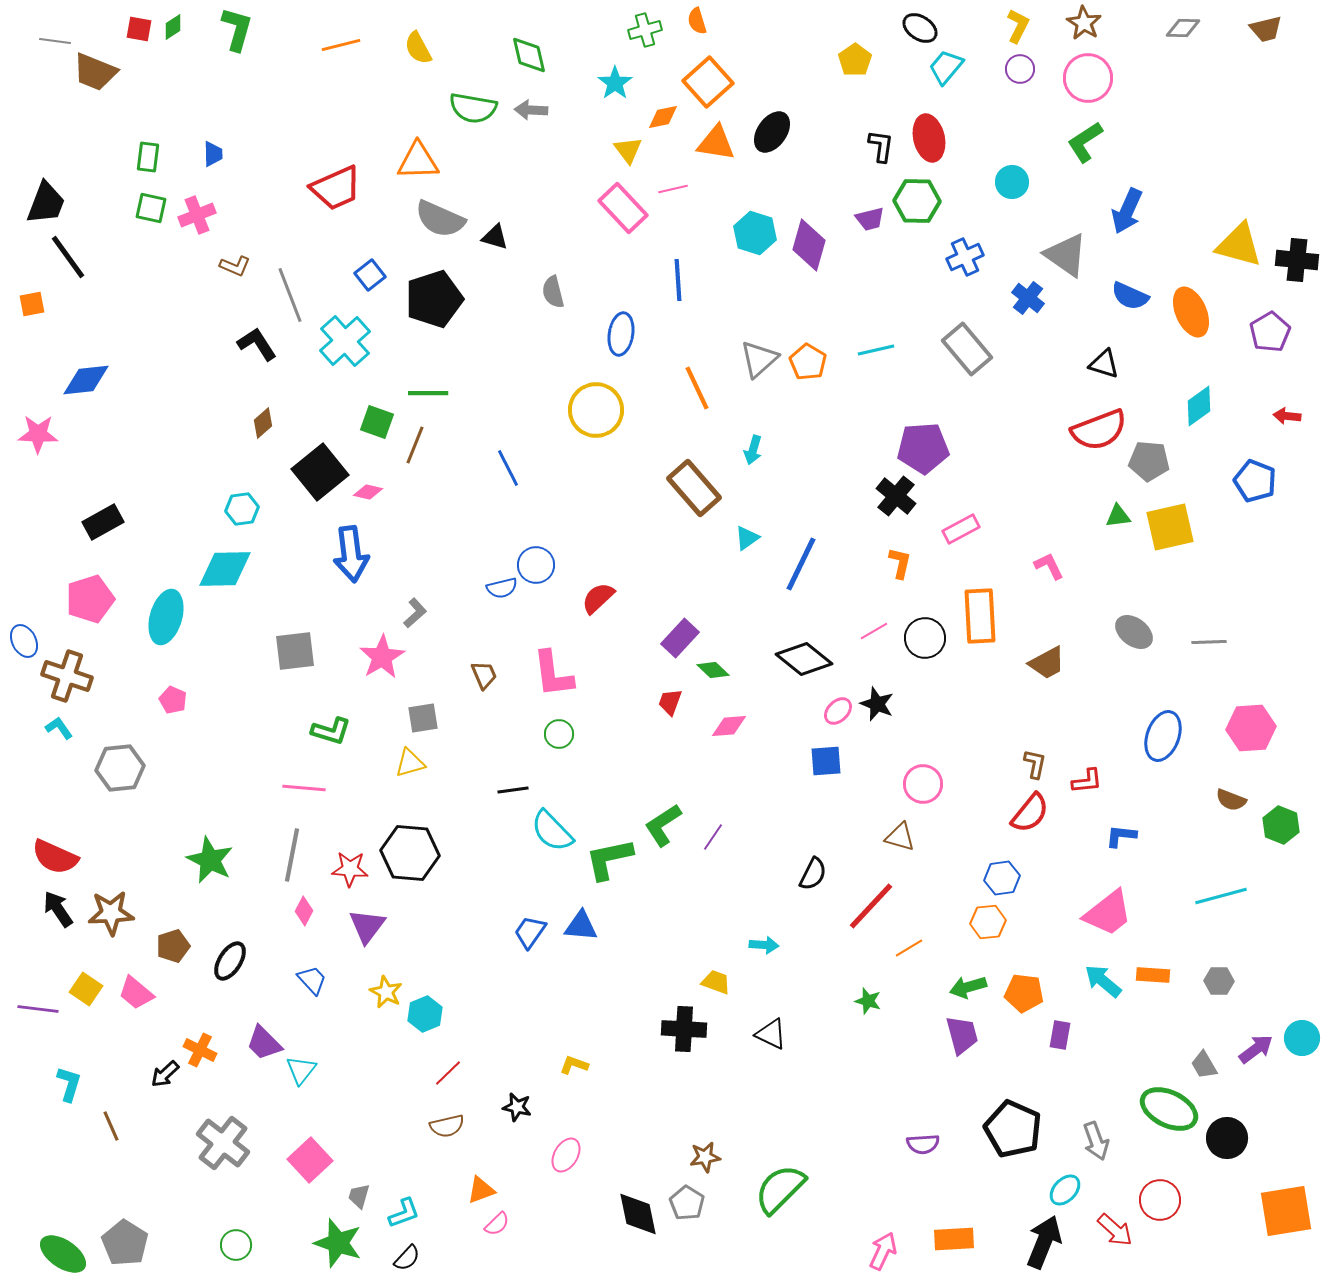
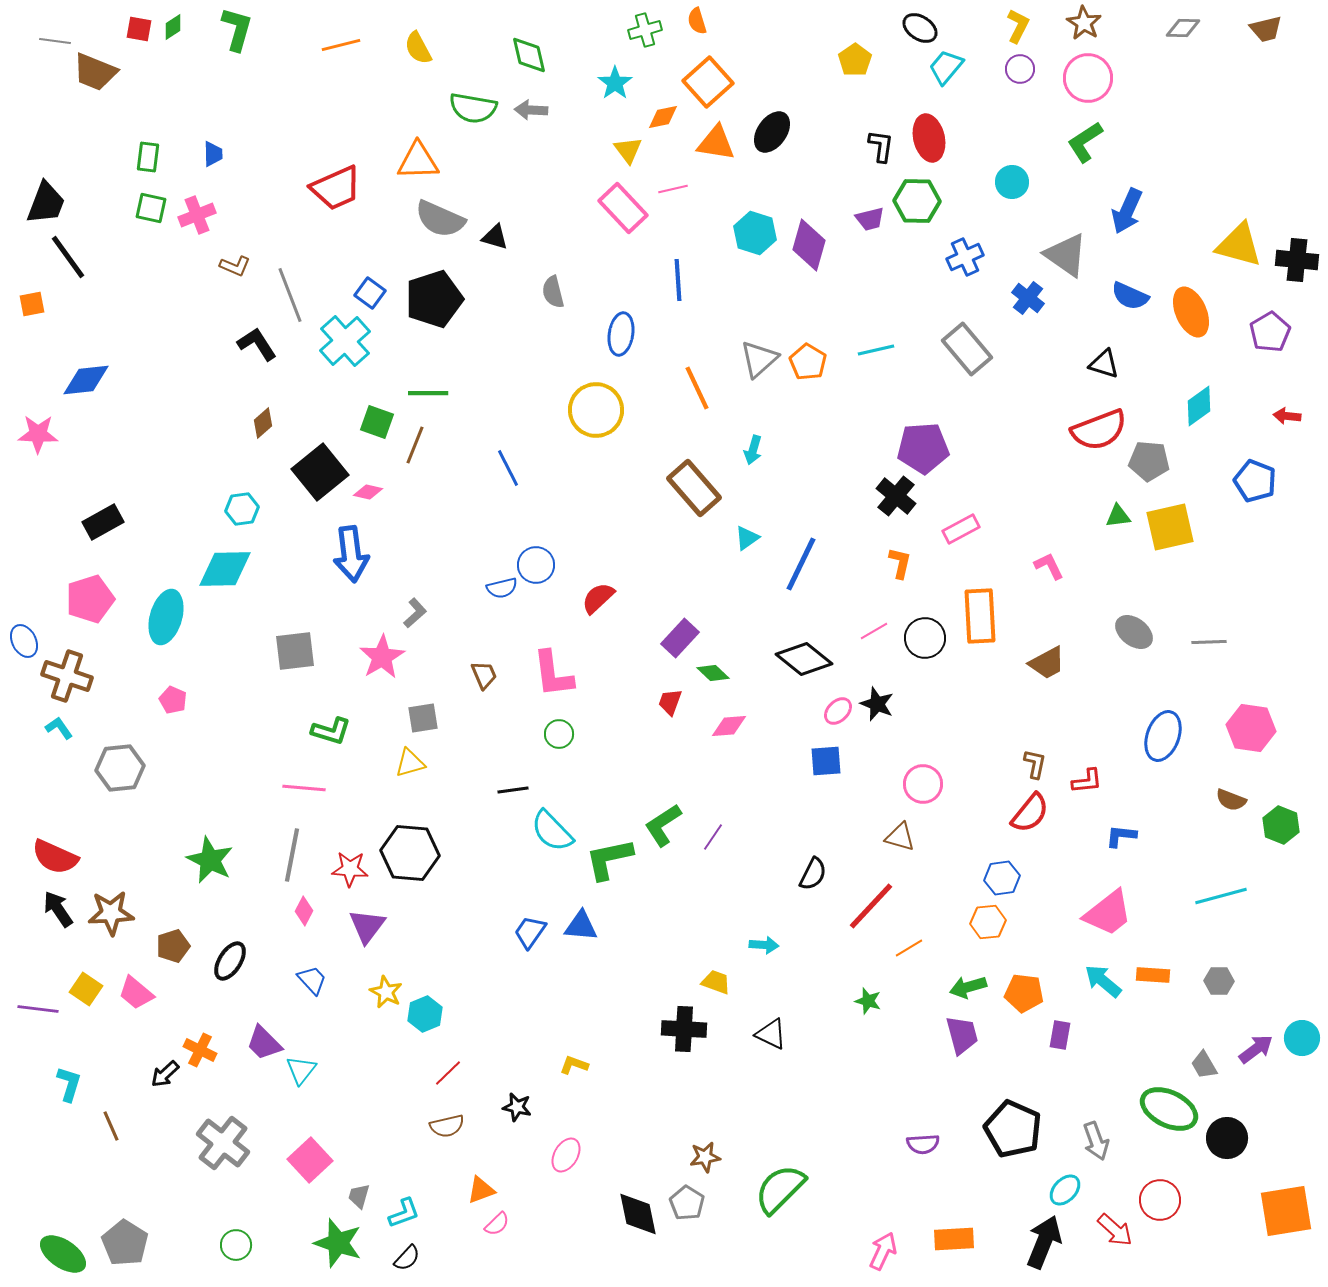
blue square at (370, 275): moved 18 px down; rotated 16 degrees counterclockwise
green diamond at (713, 670): moved 3 px down
pink hexagon at (1251, 728): rotated 12 degrees clockwise
